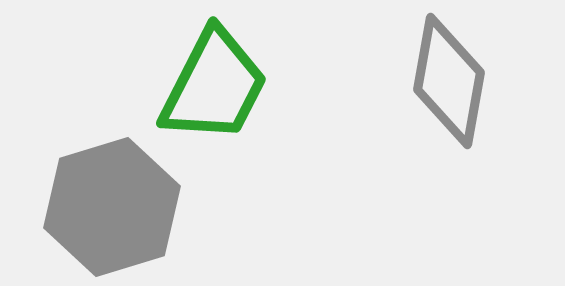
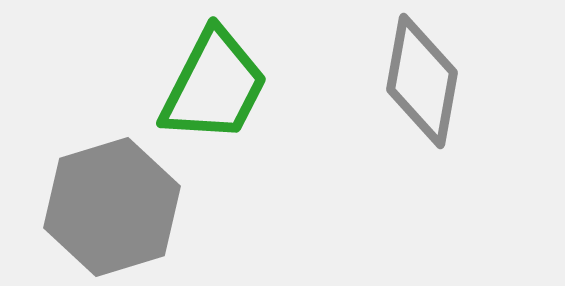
gray diamond: moved 27 px left
